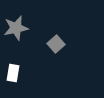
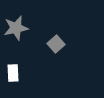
white rectangle: rotated 12 degrees counterclockwise
